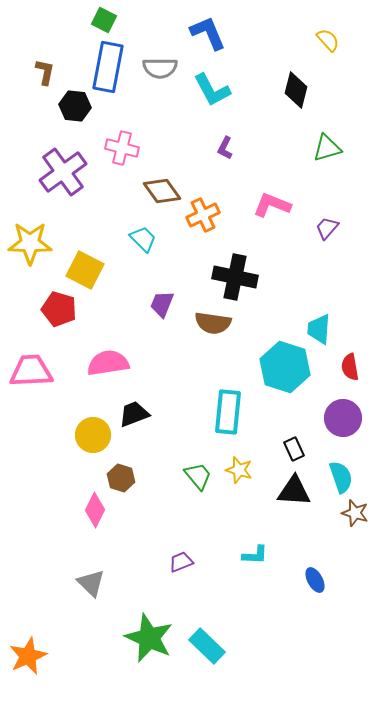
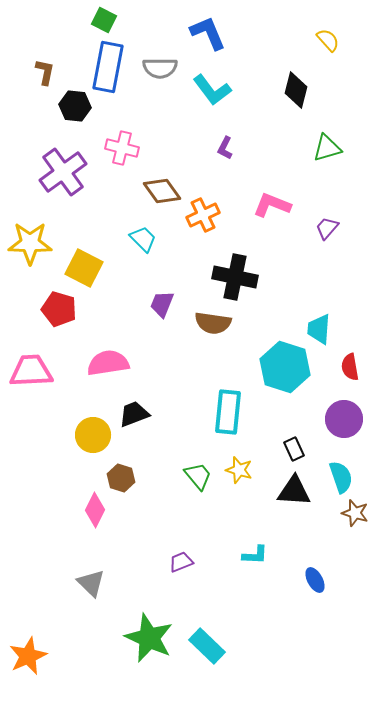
cyan L-shape at (212, 90): rotated 9 degrees counterclockwise
yellow square at (85, 270): moved 1 px left, 2 px up
purple circle at (343, 418): moved 1 px right, 1 px down
